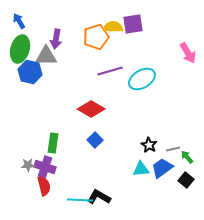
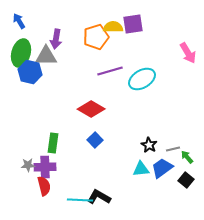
green ellipse: moved 1 px right, 4 px down
purple cross: rotated 20 degrees counterclockwise
